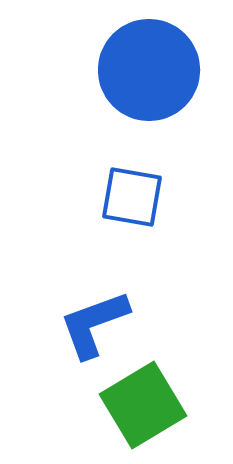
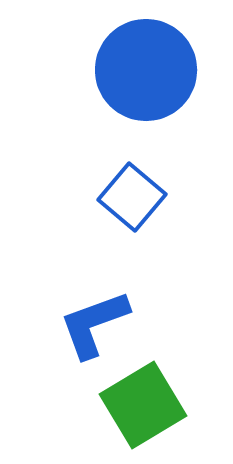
blue circle: moved 3 px left
blue square: rotated 30 degrees clockwise
